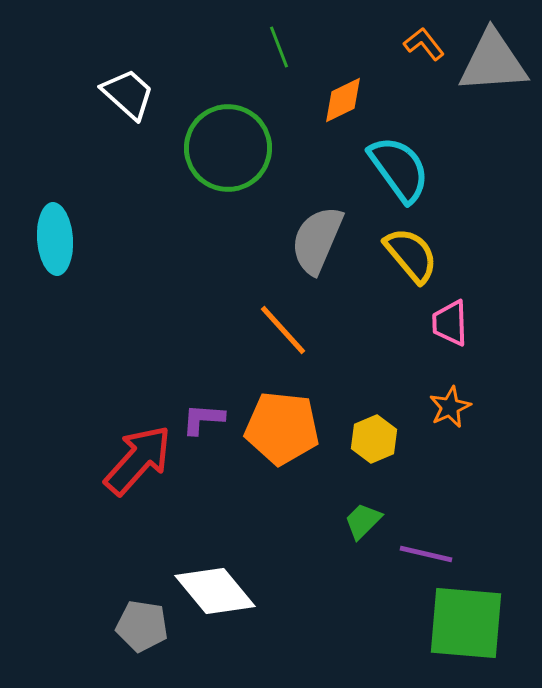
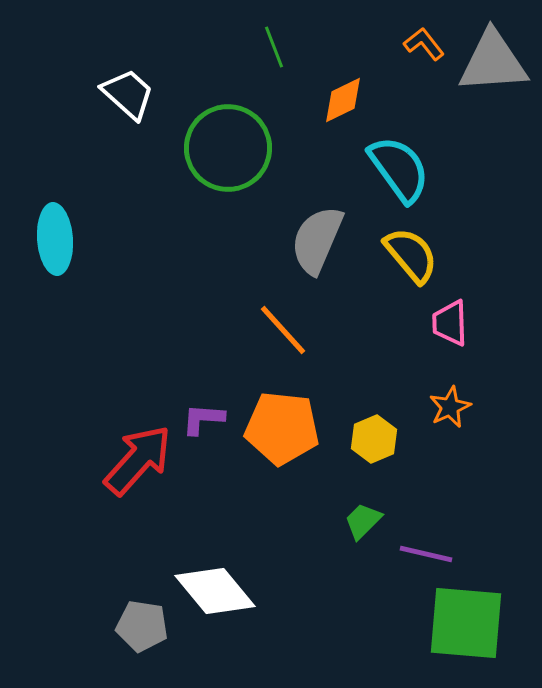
green line: moved 5 px left
